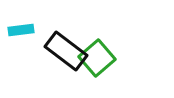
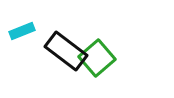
cyan rectangle: moved 1 px right, 1 px down; rotated 15 degrees counterclockwise
